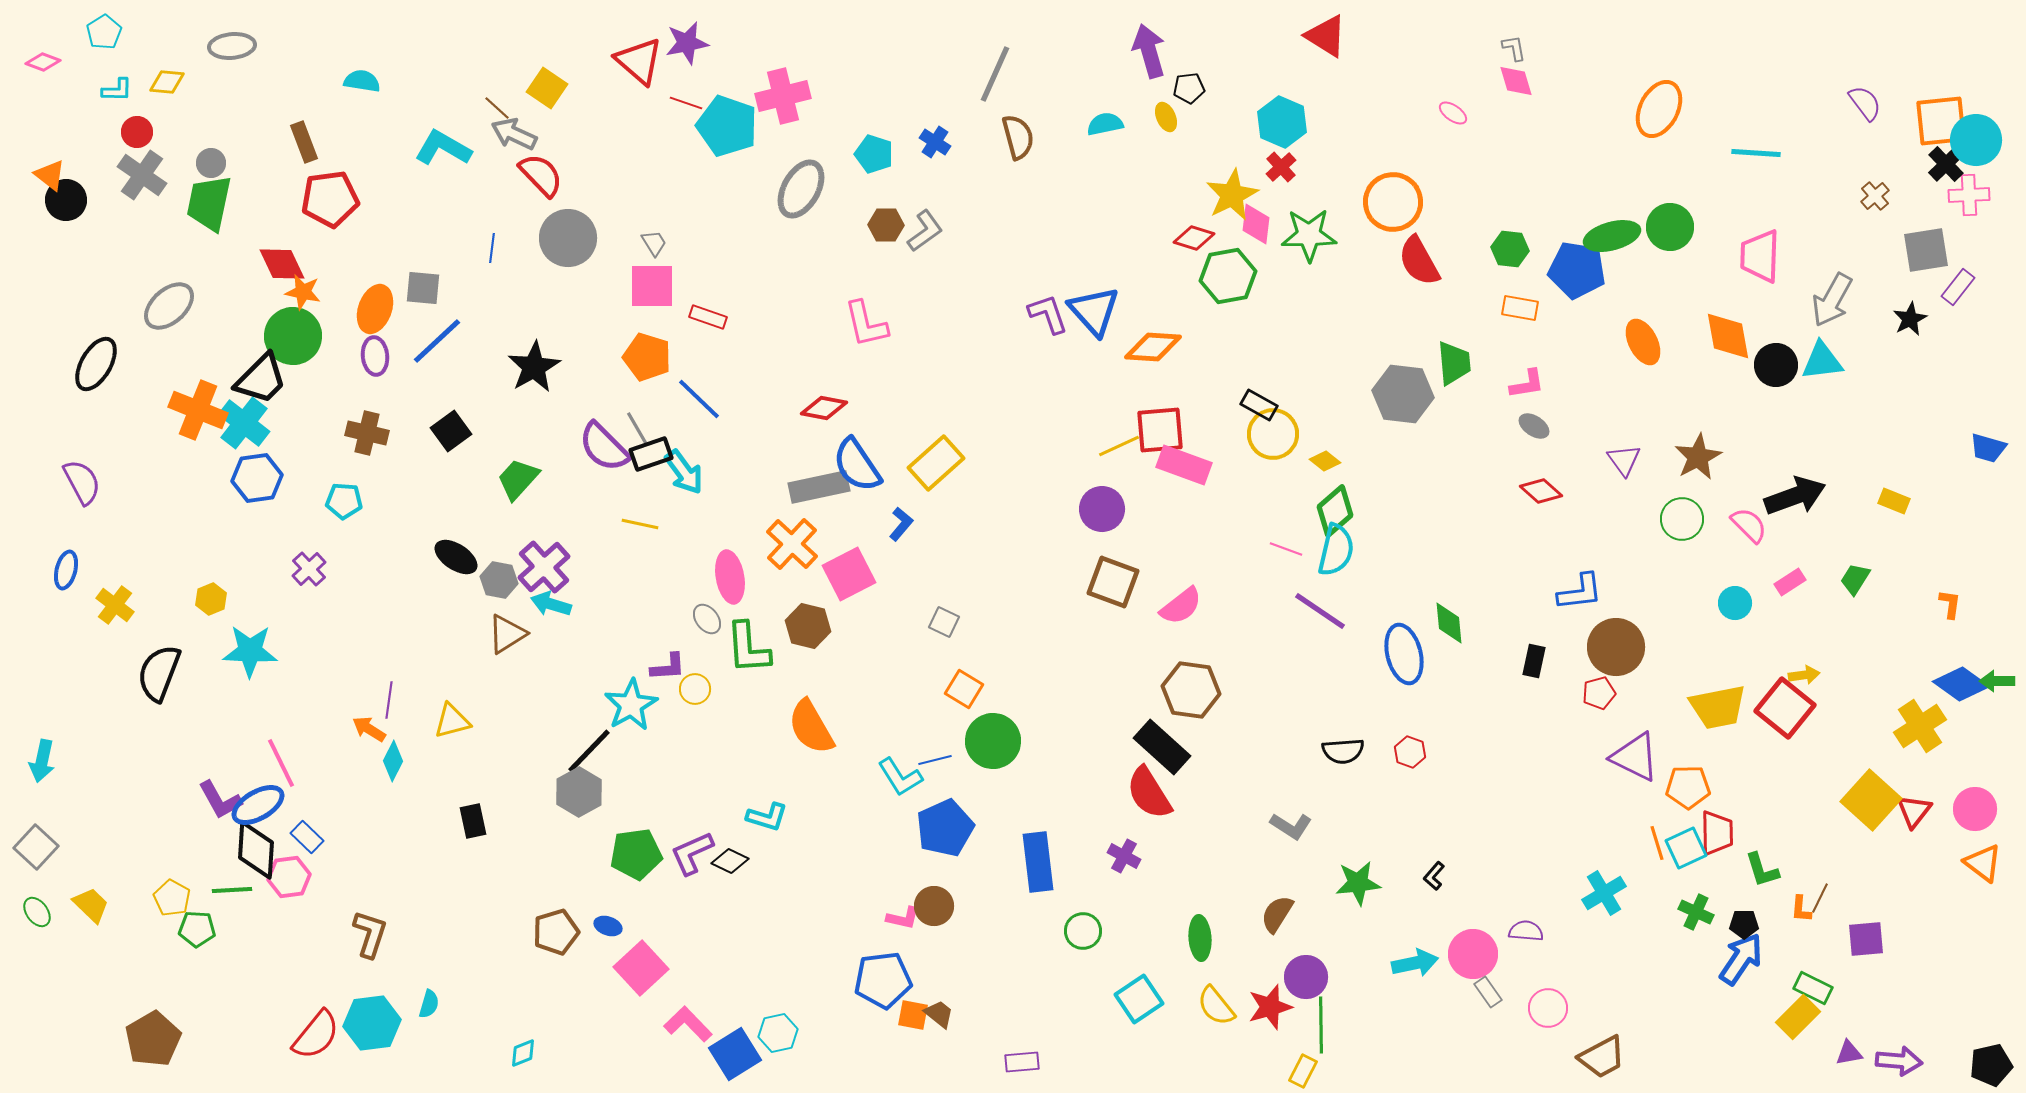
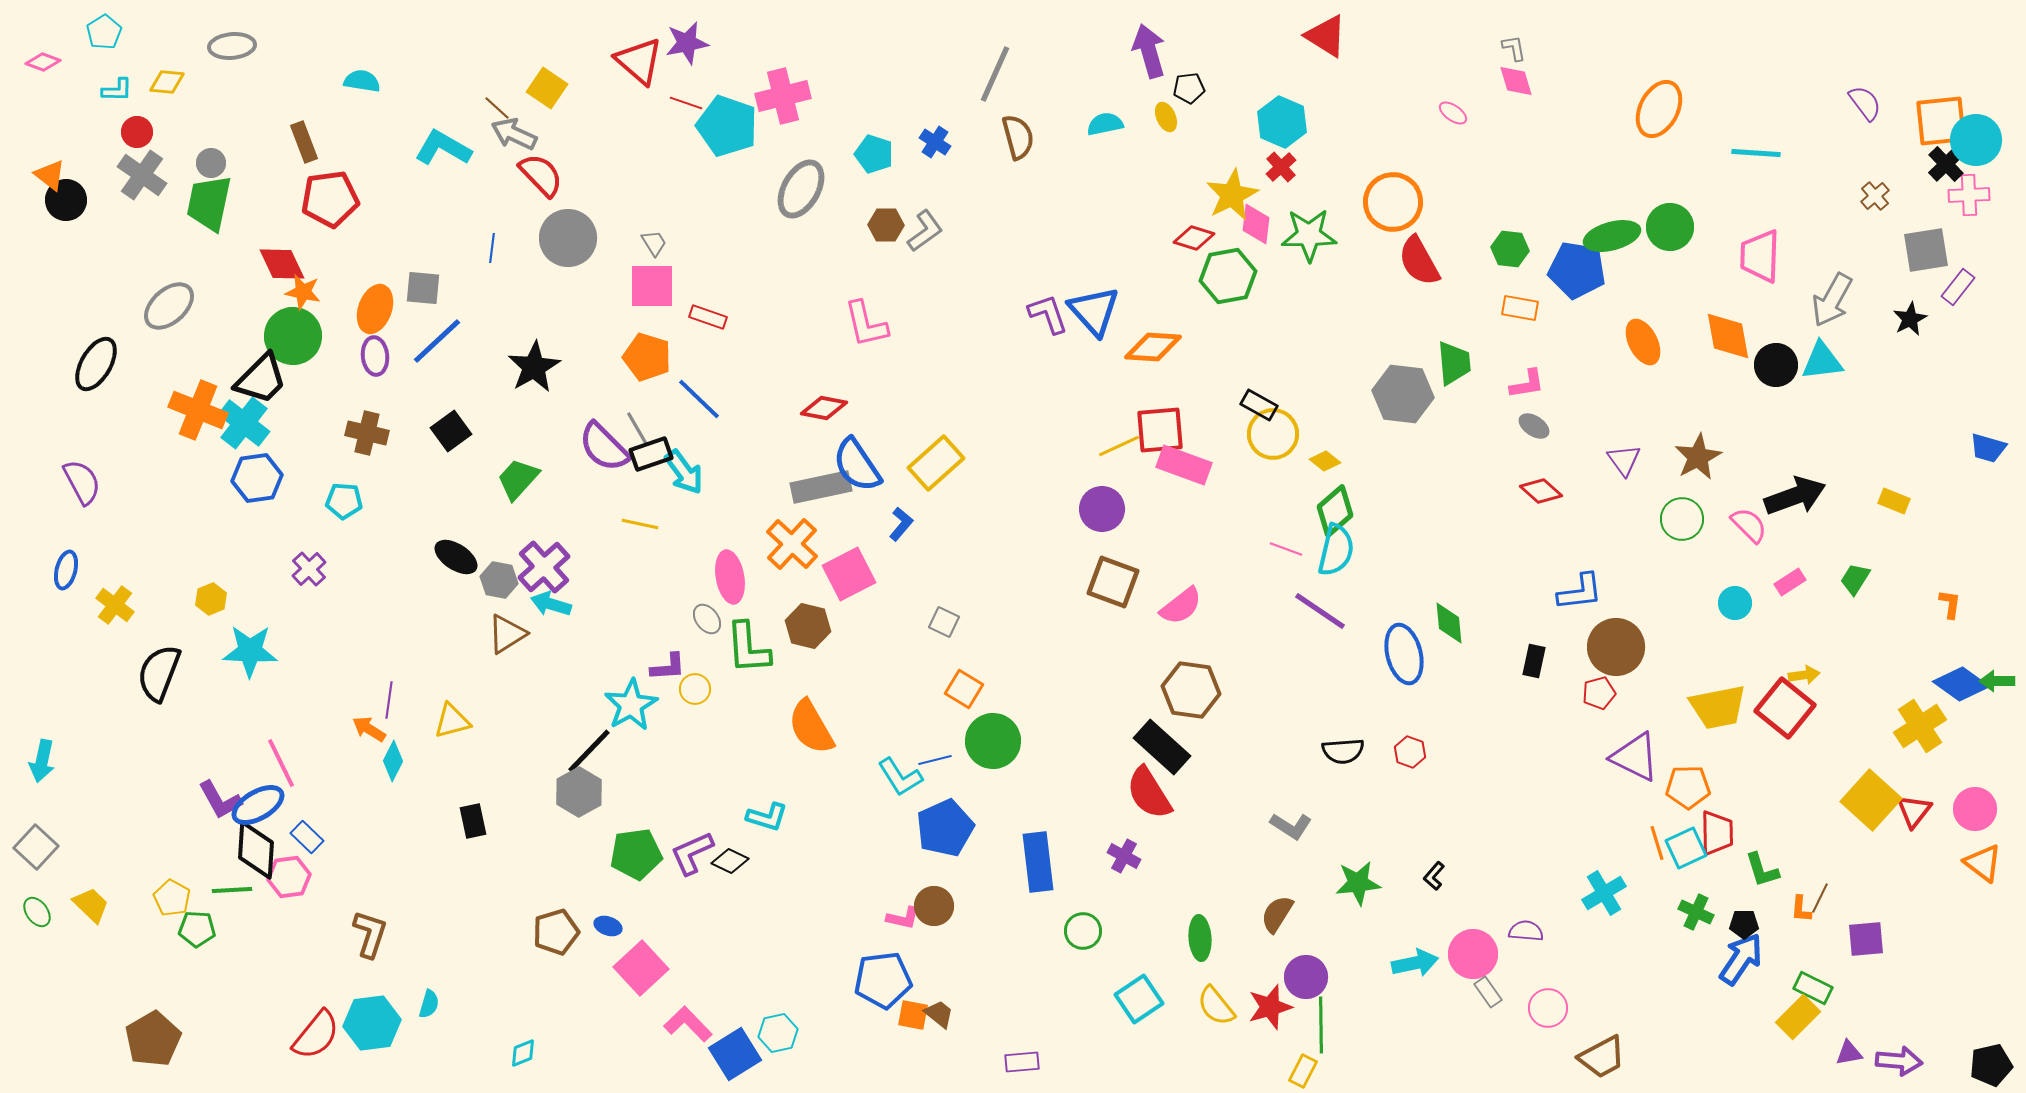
gray rectangle at (819, 487): moved 2 px right
